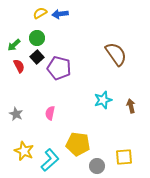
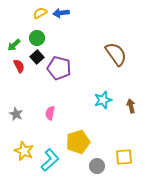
blue arrow: moved 1 px right, 1 px up
yellow pentagon: moved 2 px up; rotated 25 degrees counterclockwise
